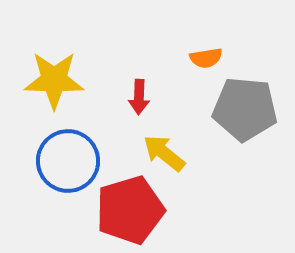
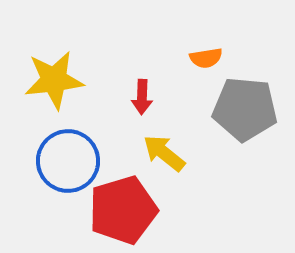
yellow star: rotated 8 degrees counterclockwise
red arrow: moved 3 px right
red pentagon: moved 7 px left
